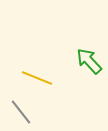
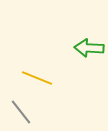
green arrow: moved 13 px up; rotated 44 degrees counterclockwise
